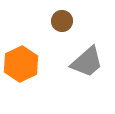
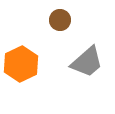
brown circle: moved 2 px left, 1 px up
